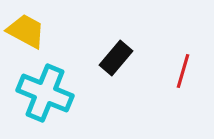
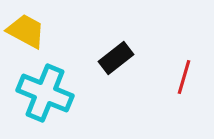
black rectangle: rotated 12 degrees clockwise
red line: moved 1 px right, 6 px down
